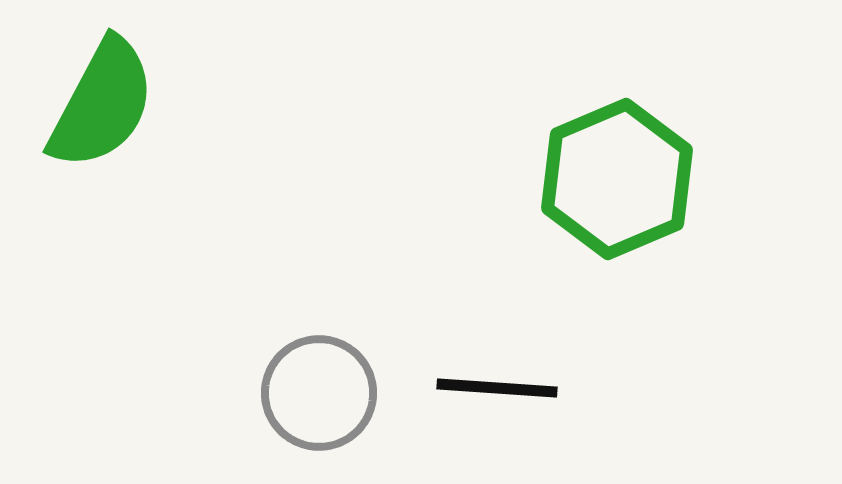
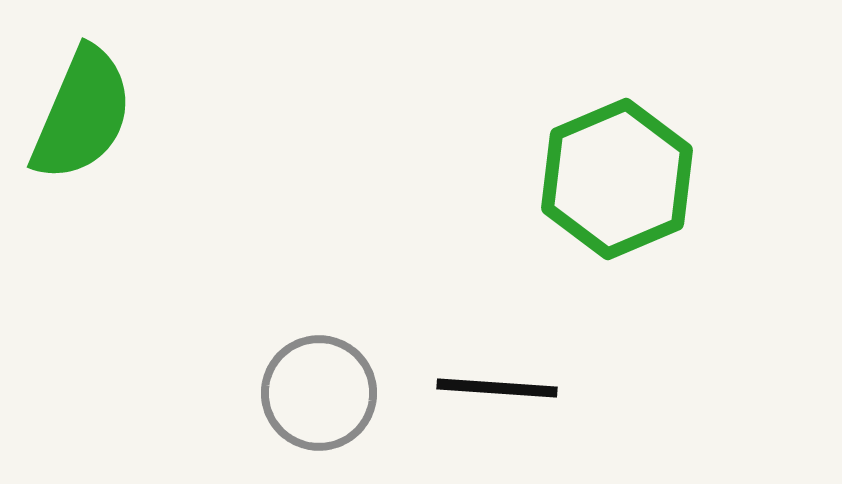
green semicircle: moved 20 px left, 10 px down; rotated 5 degrees counterclockwise
